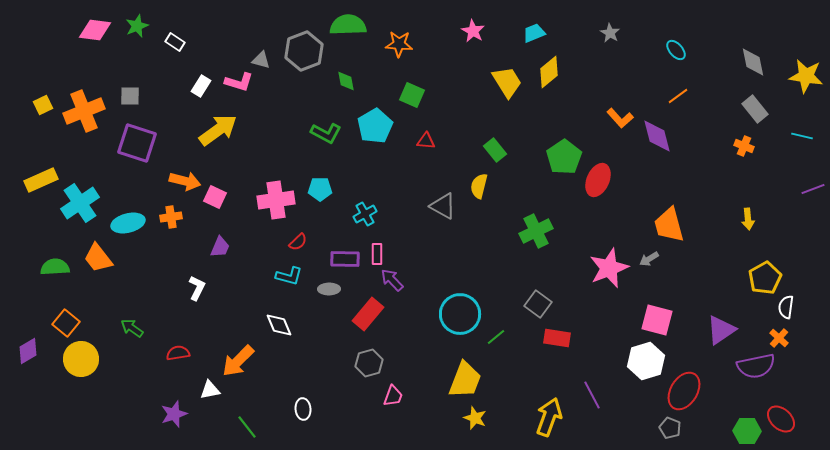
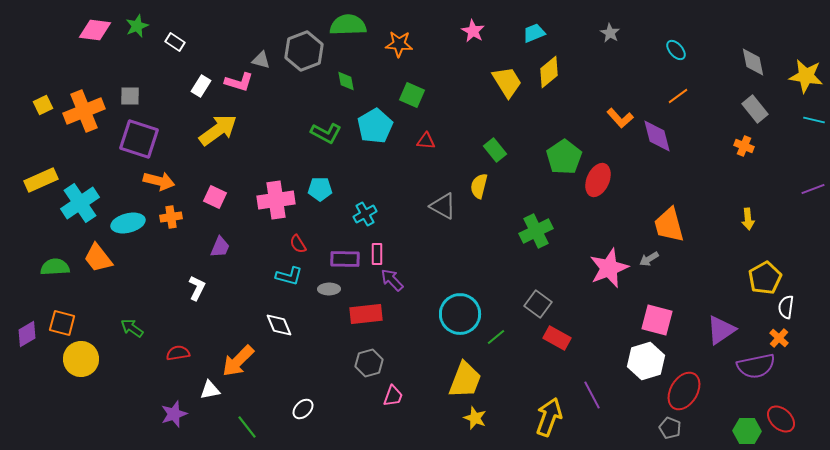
cyan line at (802, 136): moved 12 px right, 16 px up
purple square at (137, 143): moved 2 px right, 4 px up
orange arrow at (185, 181): moved 26 px left
red semicircle at (298, 242): moved 2 px down; rotated 102 degrees clockwise
red rectangle at (368, 314): moved 2 px left; rotated 44 degrees clockwise
orange square at (66, 323): moved 4 px left; rotated 24 degrees counterclockwise
red rectangle at (557, 338): rotated 20 degrees clockwise
purple diamond at (28, 351): moved 1 px left, 17 px up
white ellipse at (303, 409): rotated 50 degrees clockwise
